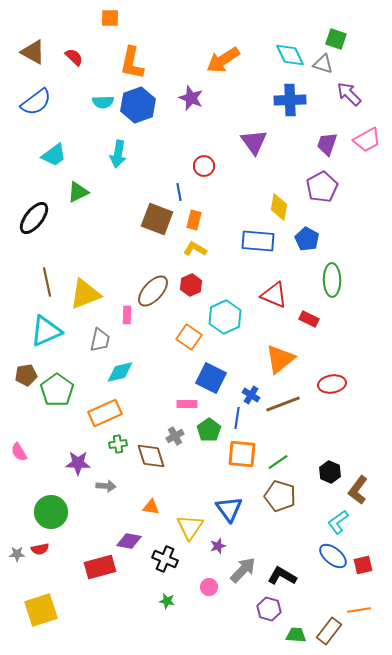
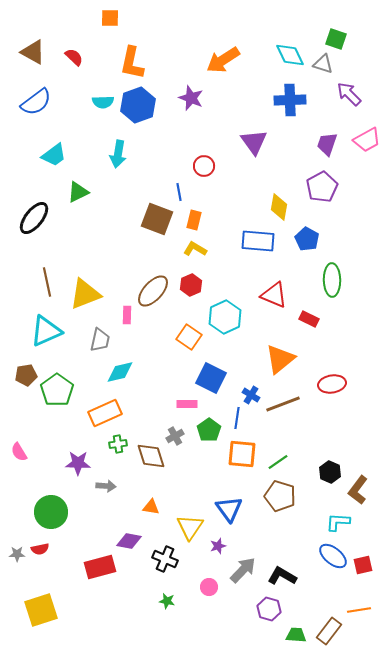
cyan L-shape at (338, 522): rotated 40 degrees clockwise
